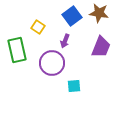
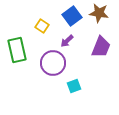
yellow square: moved 4 px right, 1 px up
purple arrow: moved 2 px right; rotated 24 degrees clockwise
purple circle: moved 1 px right
cyan square: rotated 16 degrees counterclockwise
